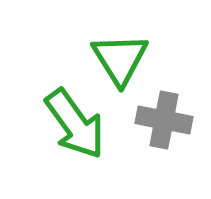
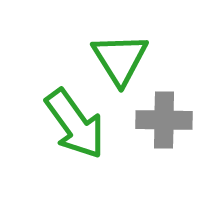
gray cross: rotated 10 degrees counterclockwise
